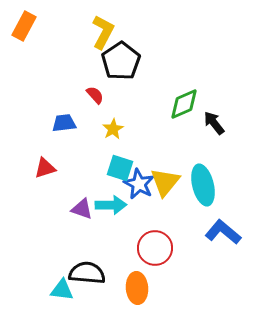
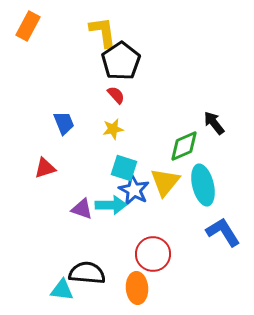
orange rectangle: moved 4 px right
yellow L-shape: rotated 36 degrees counterclockwise
red semicircle: moved 21 px right
green diamond: moved 42 px down
blue trapezoid: rotated 75 degrees clockwise
yellow star: rotated 20 degrees clockwise
cyan square: moved 4 px right
blue star: moved 5 px left, 6 px down
blue L-shape: rotated 18 degrees clockwise
red circle: moved 2 px left, 6 px down
